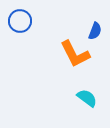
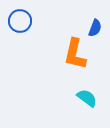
blue semicircle: moved 3 px up
orange L-shape: rotated 40 degrees clockwise
